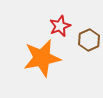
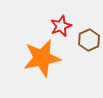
red star: moved 1 px right
